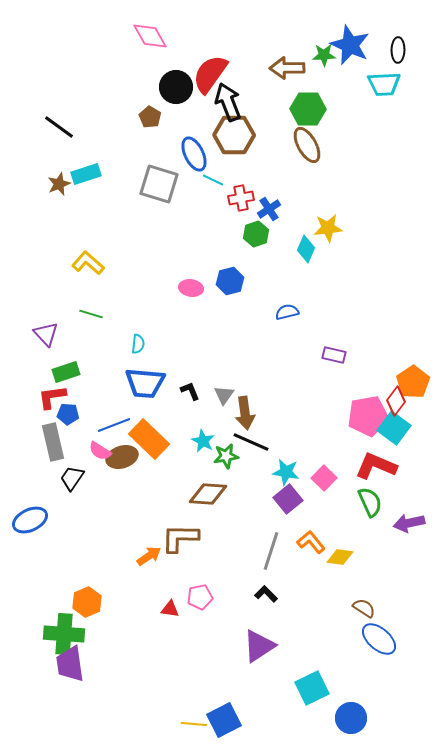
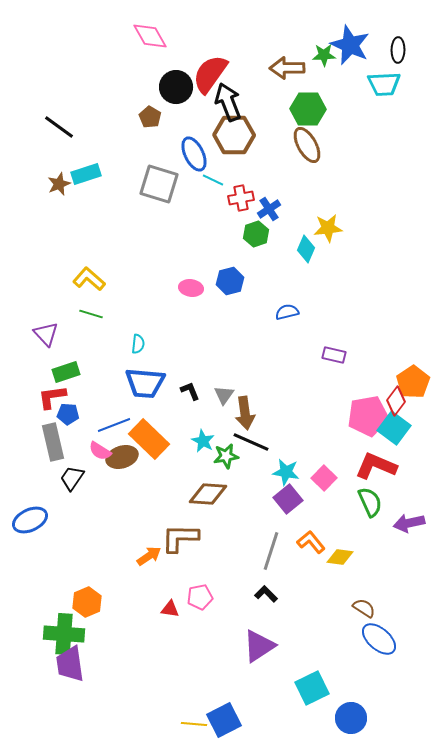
yellow L-shape at (88, 263): moved 1 px right, 16 px down
